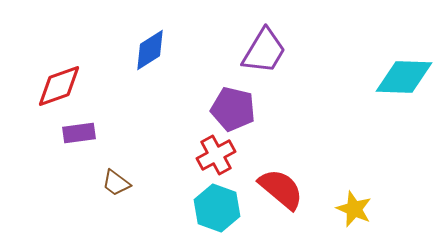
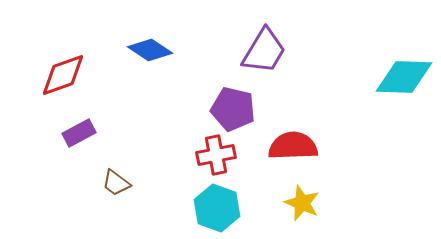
blue diamond: rotated 66 degrees clockwise
red diamond: moved 4 px right, 11 px up
purple rectangle: rotated 20 degrees counterclockwise
red cross: rotated 18 degrees clockwise
red semicircle: moved 12 px right, 43 px up; rotated 42 degrees counterclockwise
yellow star: moved 52 px left, 6 px up
